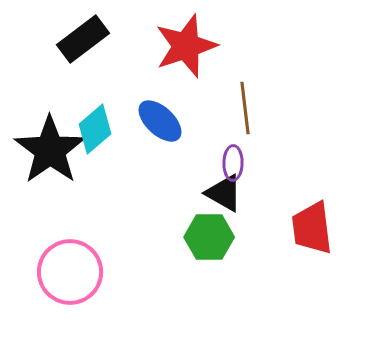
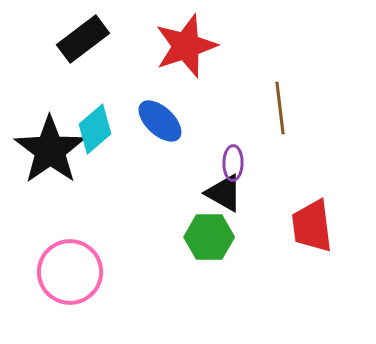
brown line: moved 35 px right
red trapezoid: moved 2 px up
